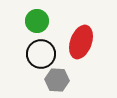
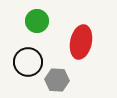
red ellipse: rotated 8 degrees counterclockwise
black circle: moved 13 px left, 8 px down
